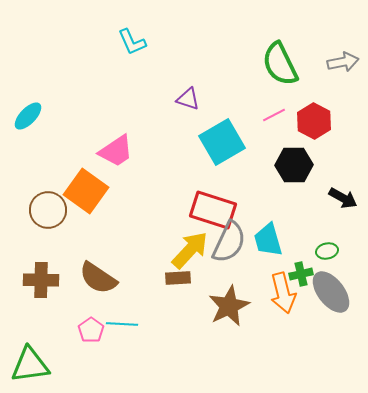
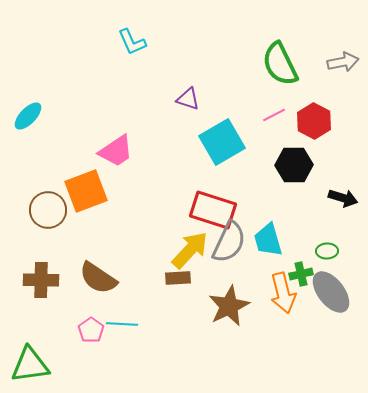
orange square: rotated 33 degrees clockwise
black arrow: rotated 12 degrees counterclockwise
green ellipse: rotated 10 degrees clockwise
